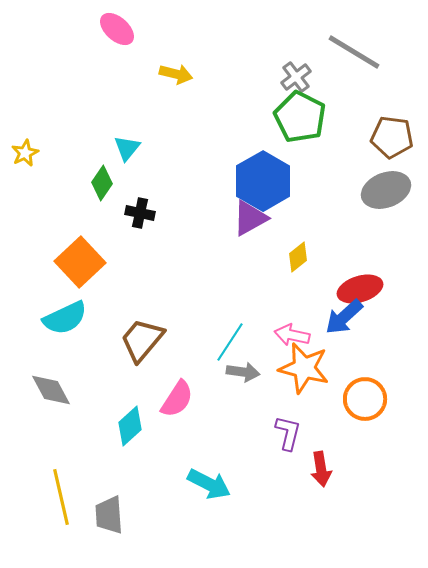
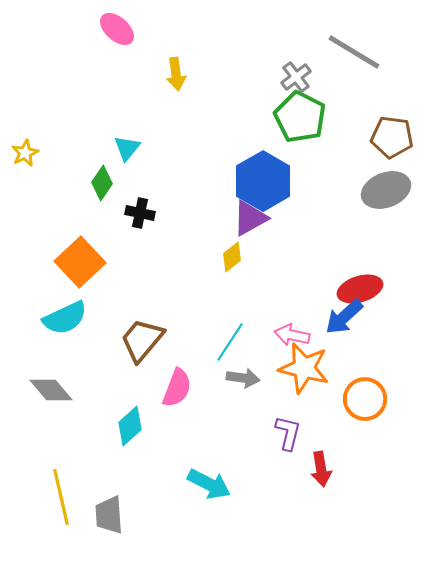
yellow arrow: rotated 68 degrees clockwise
yellow diamond: moved 66 px left
gray arrow: moved 6 px down
gray diamond: rotated 12 degrees counterclockwise
pink semicircle: moved 11 px up; rotated 12 degrees counterclockwise
